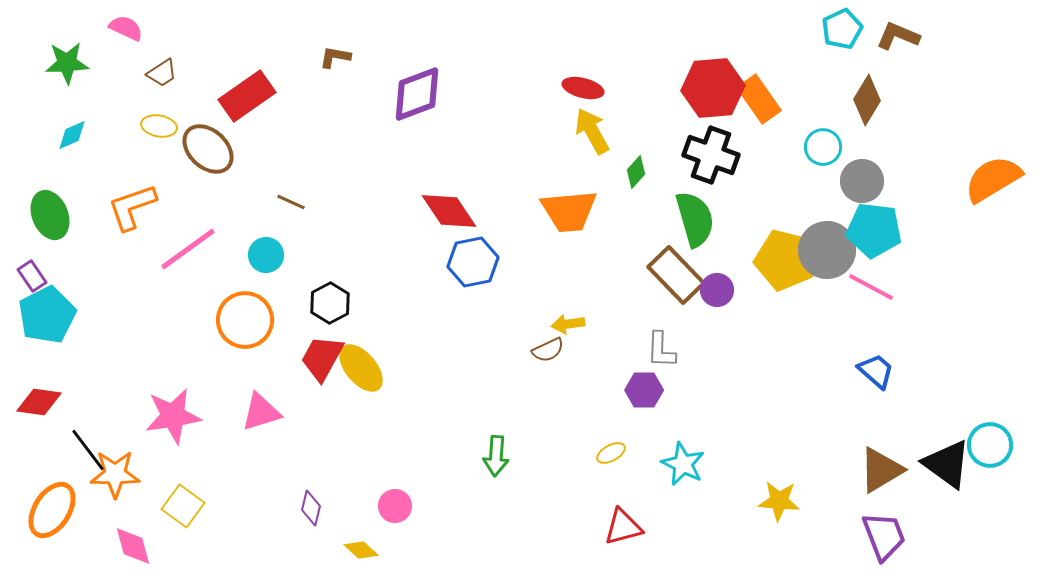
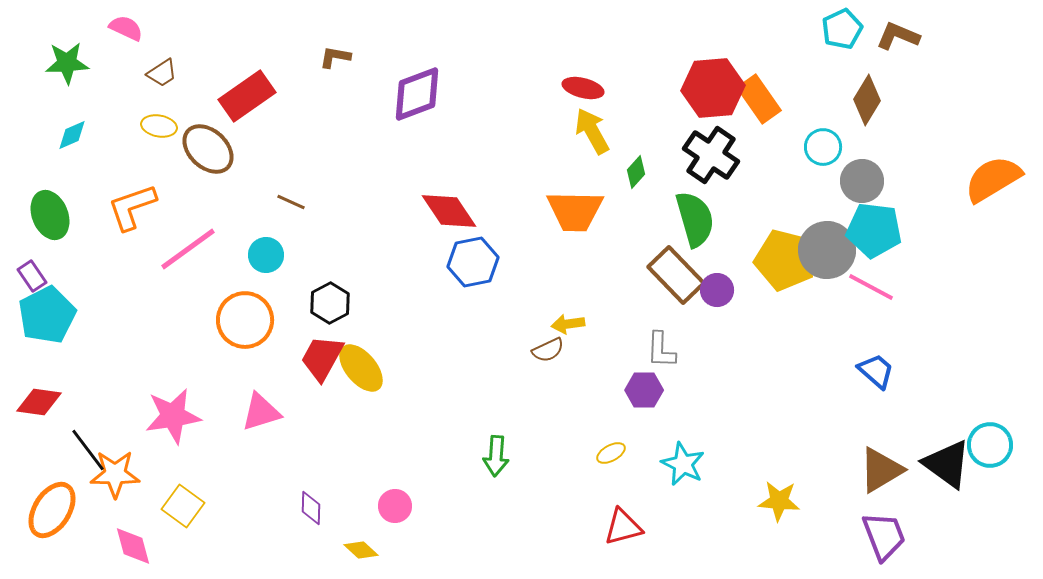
black cross at (711, 155): rotated 14 degrees clockwise
orange trapezoid at (569, 211): moved 6 px right; rotated 6 degrees clockwise
purple diamond at (311, 508): rotated 12 degrees counterclockwise
